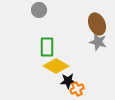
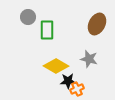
gray circle: moved 11 px left, 7 px down
brown ellipse: rotated 50 degrees clockwise
gray star: moved 9 px left, 17 px down
green rectangle: moved 17 px up
